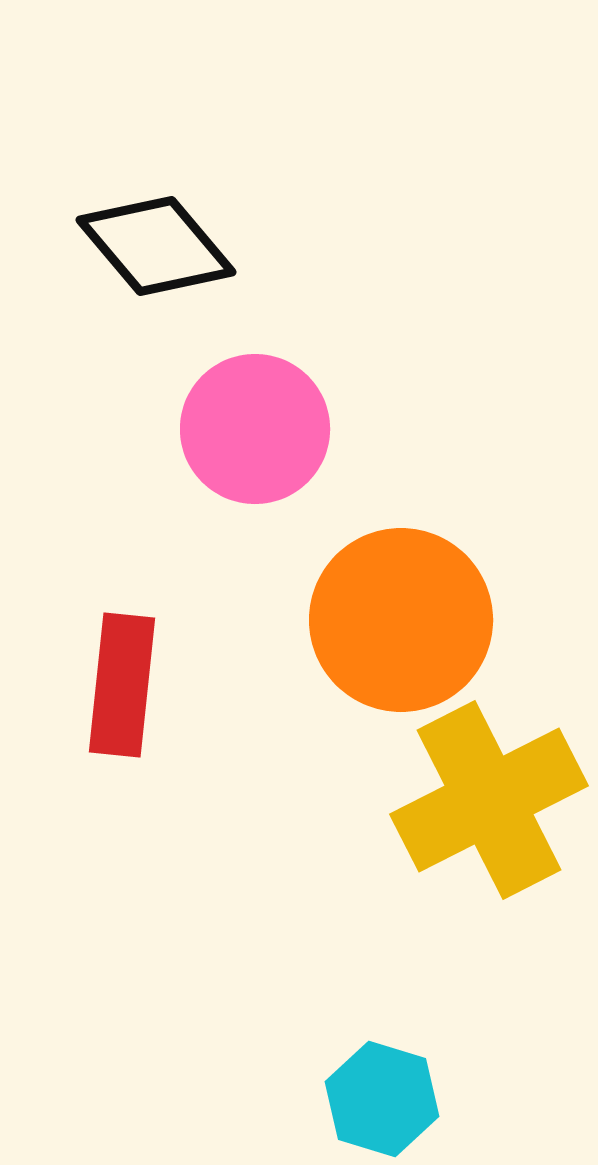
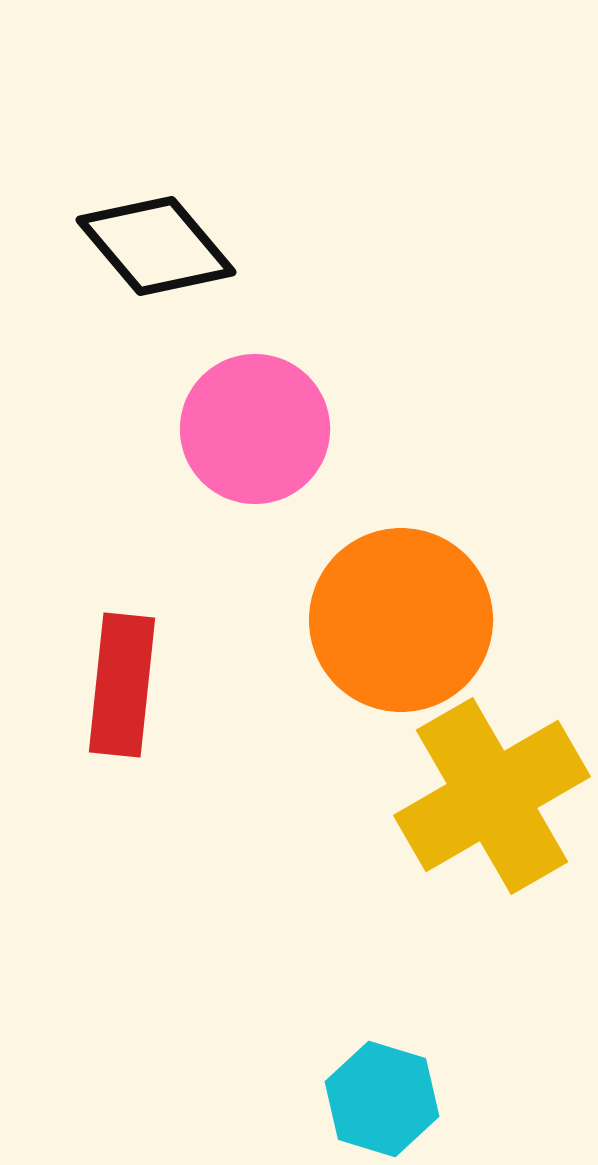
yellow cross: moved 3 px right, 4 px up; rotated 3 degrees counterclockwise
